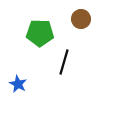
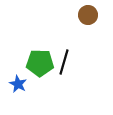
brown circle: moved 7 px right, 4 px up
green pentagon: moved 30 px down
